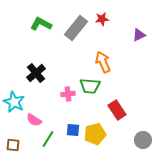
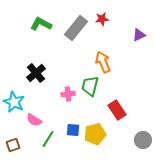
green trapezoid: rotated 100 degrees clockwise
brown square: rotated 24 degrees counterclockwise
